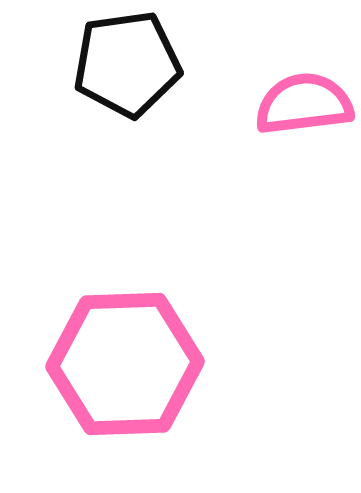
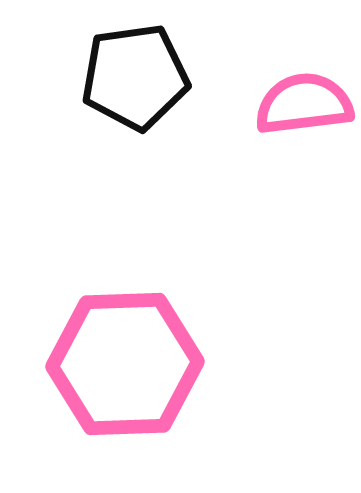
black pentagon: moved 8 px right, 13 px down
